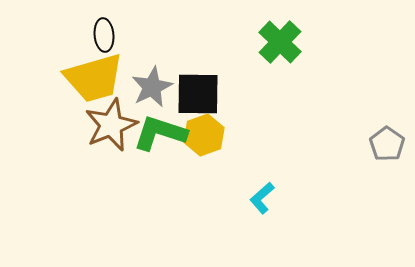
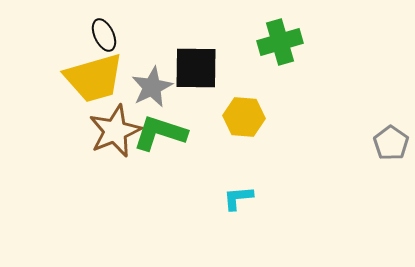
black ellipse: rotated 20 degrees counterclockwise
green cross: rotated 30 degrees clockwise
black square: moved 2 px left, 26 px up
brown star: moved 4 px right, 6 px down
yellow hexagon: moved 40 px right, 18 px up; rotated 24 degrees clockwise
gray pentagon: moved 4 px right, 1 px up
cyan L-shape: moved 24 px left; rotated 36 degrees clockwise
